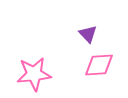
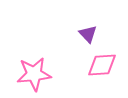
pink diamond: moved 3 px right
